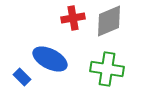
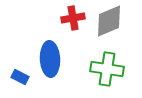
blue ellipse: rotated 60 degrees clockwise
blue rectangle: moved 2 px left; rotated 18 degrees counterclockwise
